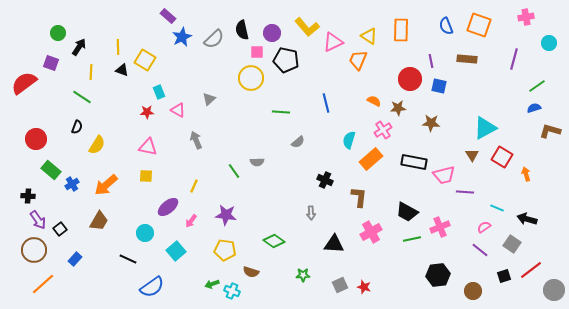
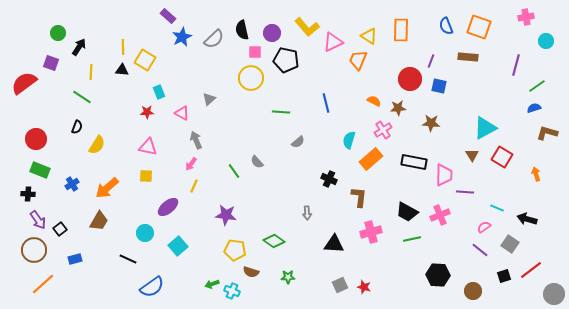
orange square at (479, 25): moved 2 px down
cyan circle at (549, 43): moved 3 px left, 2 px up
yellow line at (118, 47): moved 5 px right
pink square at (257, 52): moved 2 px left
brown rectangle at (467, 59): moved 1 px right, 2 px up
purple line at (514, 59): moved 2 px right, 6 px down
purple line at (431, 61): rotated 32 degrees clockwise
black triangle at (122, 70): rotated 16 degrees counterclockwise
pink triangle at (178, 110): moved 4 px right, 3 px down
brown L-shape at (550, 131): moved 3 px left, 2 px down
gray semicircle at (257, 162): rotated 48 degrees clockwise
green rectangle at (51, 170): moved 11 px left; rotated 18 degrees counterclockwise
orange arrow at (526, 174): moved 10 px right
pink trapezoid at (444, 175): rotated 75 degrees counterclockwise
black cross at (325, 180): moved 4 px right, 1 px up
orange arrow at (106, 185): moved 1 px right, 3 px down
black cross at (28, 196): moved 2 px up
gray arrow at (311, 213): moved 4 px left
pink arrow at (191, 221): moved 57 px up
pink cross at (440, 227): moved 12 px up
pink cross at (371, 232): rotated 15 degrees clockwise
gray square at (512, 244): moved 2 px left
yellow pentagon at (225, 250): moved 10 px right
cyan square at (176, 251): moved 2 px right, 5 px up
blue rectangle at (75, 259): rotated 32 degrees clockwise
green star at (303, 275): moved 15 px left, 2 px down
black hexagon at (438, 275): rotated 10 degrees clockwise
gray circle at (554, 290): moved 4 px down
